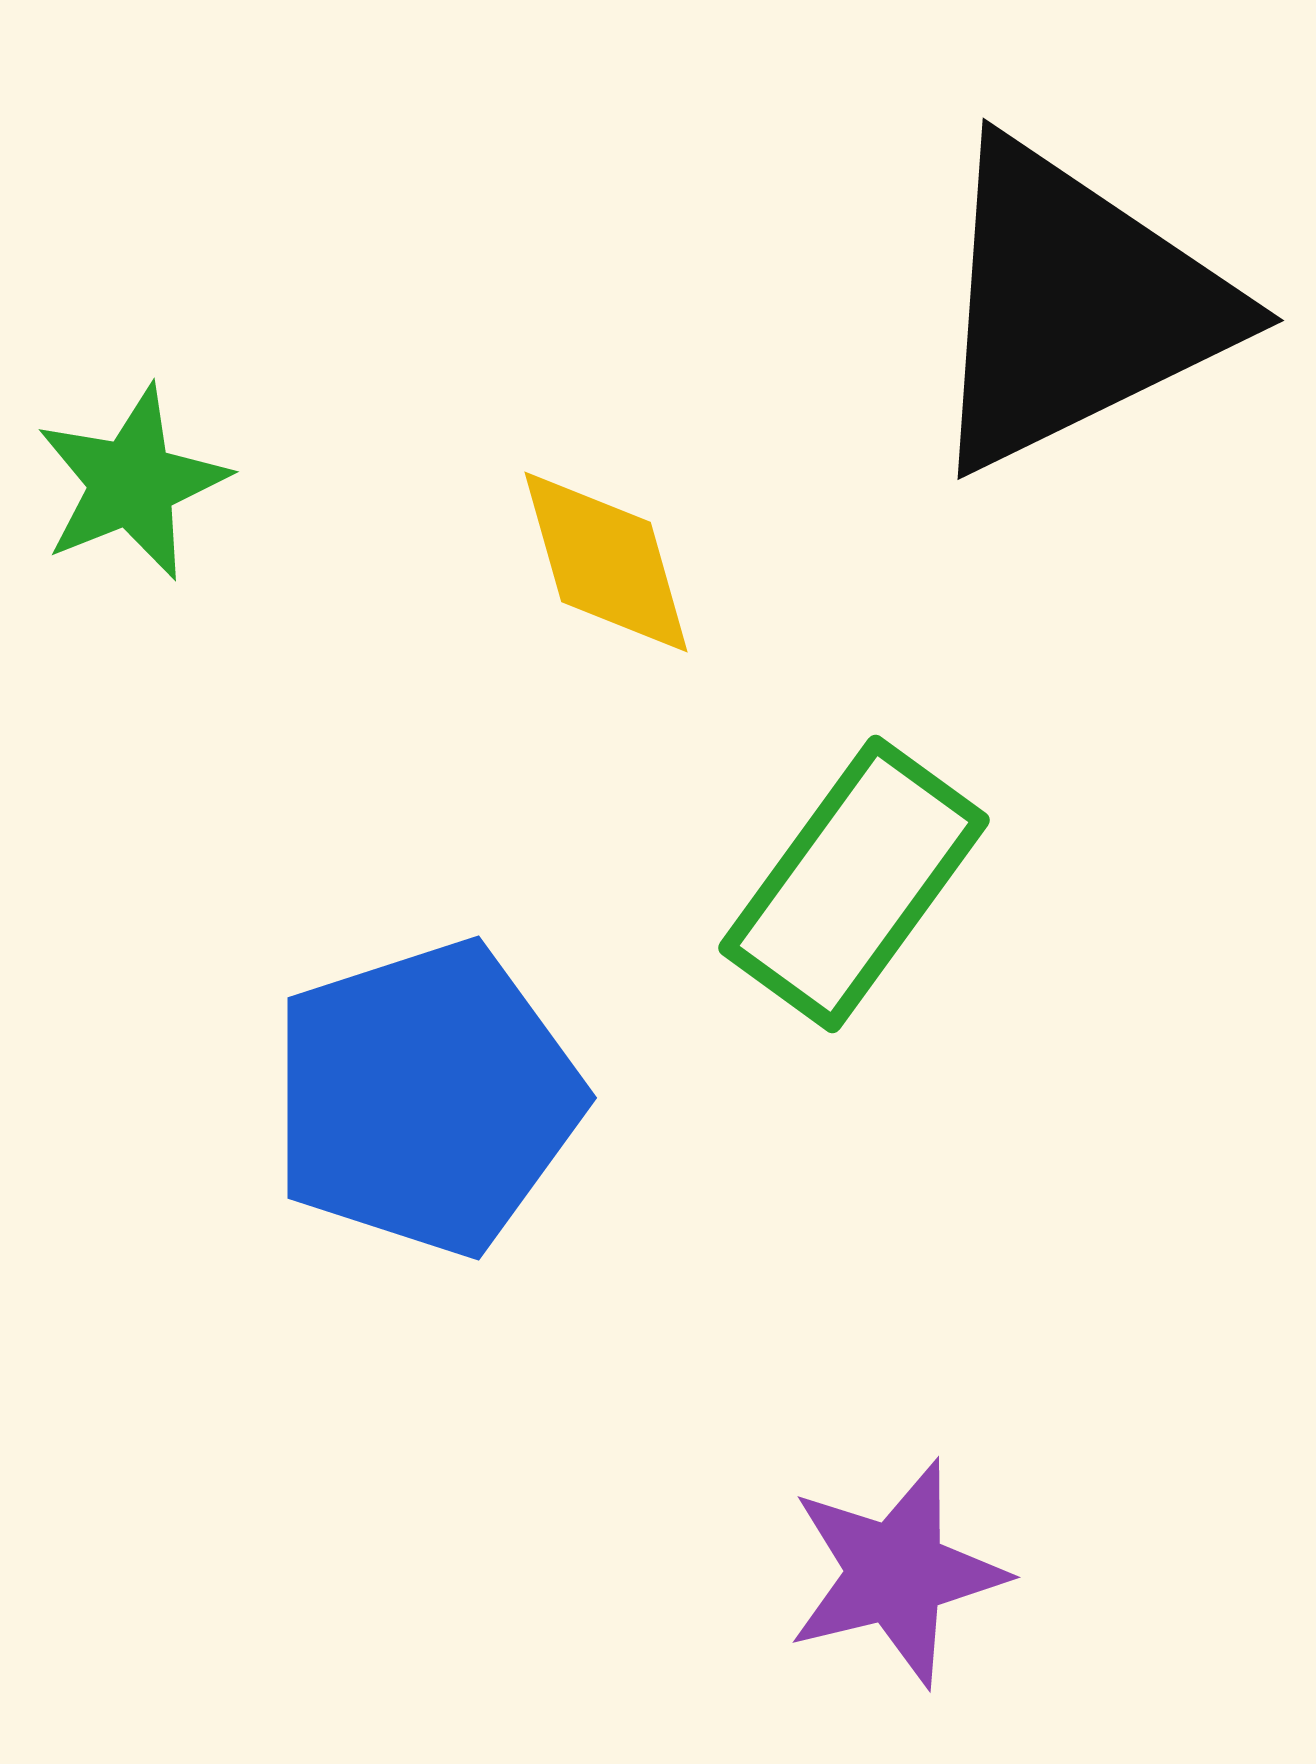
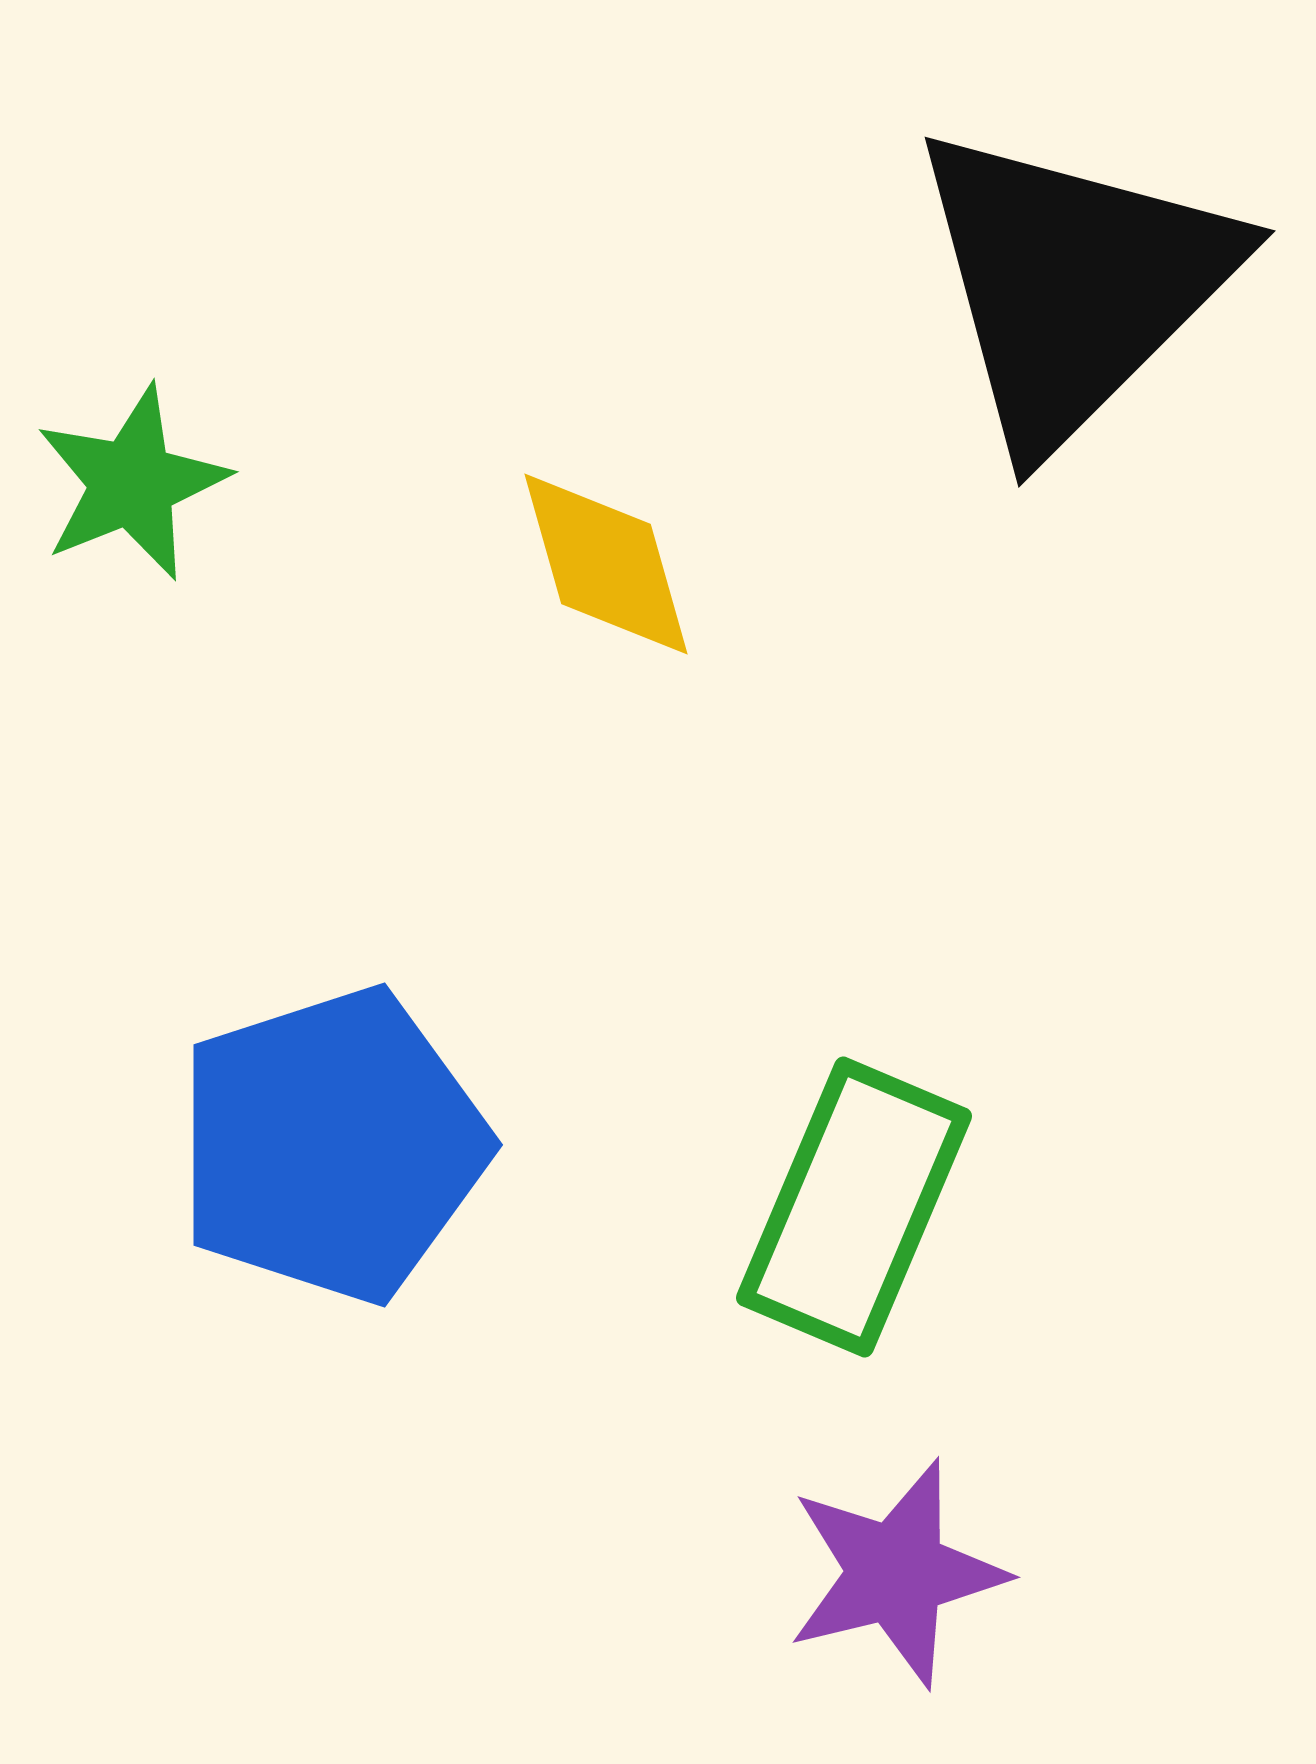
black triangle: moved 2 px left, 21 px up; rotated 19 degrees counterclockwise
yellow diamond: moved 2 px down
green rectangle: moved 323 px down; rotated 13 degrees counterclockwise
blue pentagon: moved 94 px left, 47 px down
